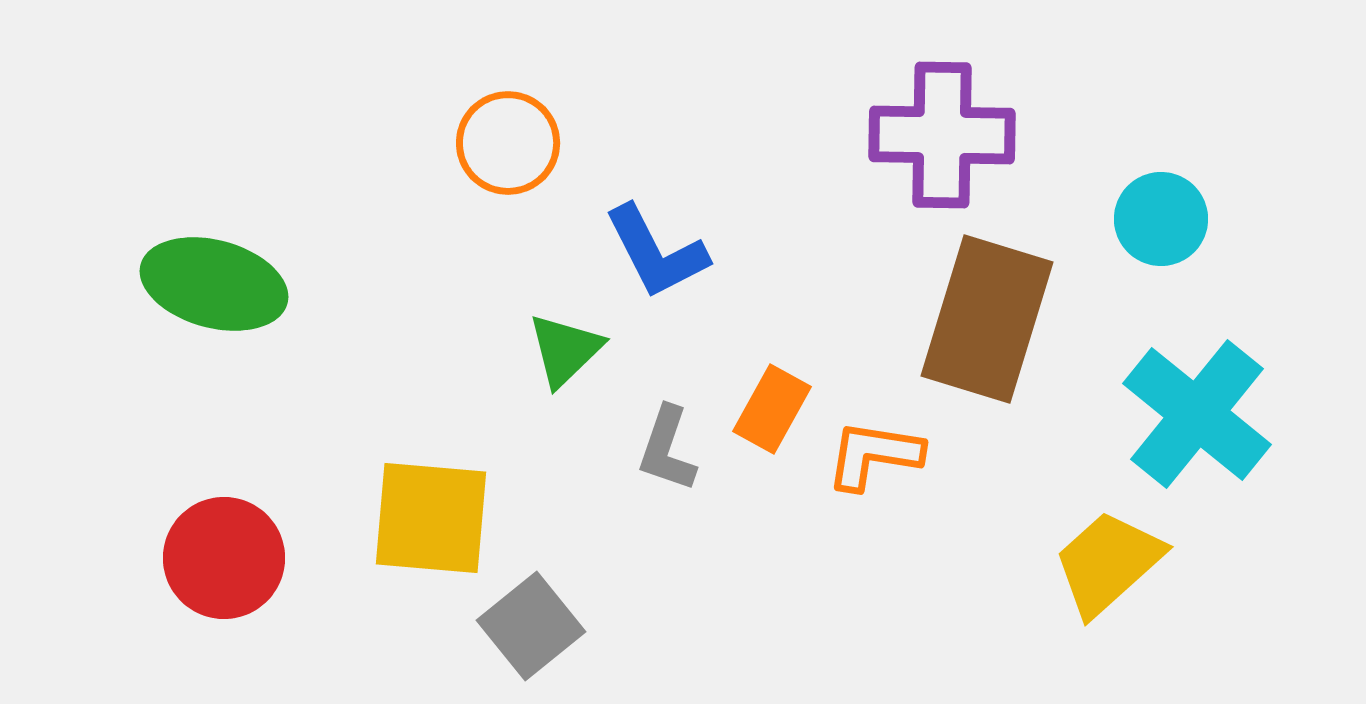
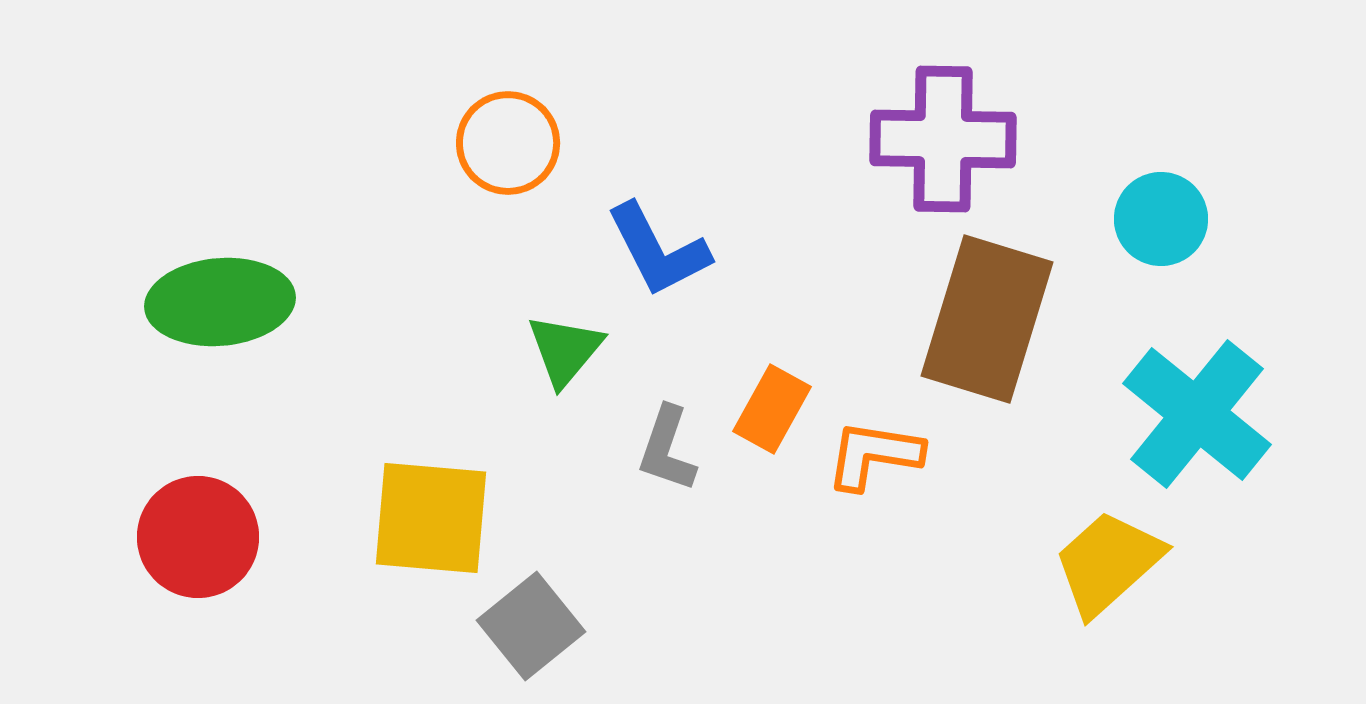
purple cross: moved 1 px right, 4 px down
blue L-shape: moved 2 px right, 2 px up
green ellipse: moved 6 px right, 18 px down; rotated 20 degrees counterclockwise
green triangle: rotated 6 degrees counterclockwise
red circle: moved 26 px left, 21 px up
